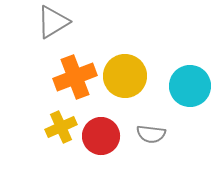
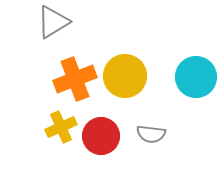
orange cross: moved 2 px down
cyan circle: moved 6 px right, 9 px up
